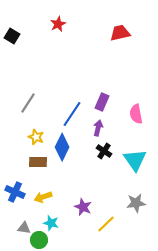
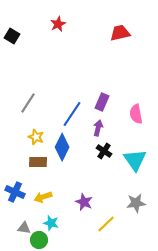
purple star: moved 1 px right, 5 px up
